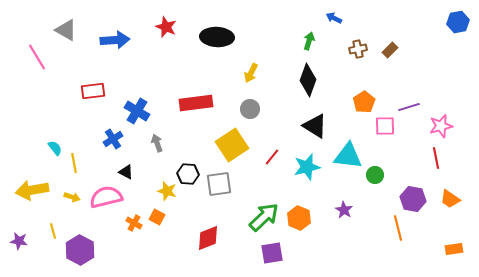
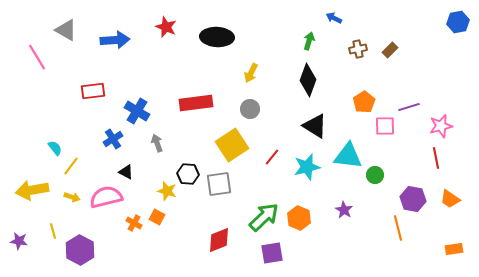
yellow line at (74, 163): moved 3 px left, 3 px down; rotated 48 degrees clockwise
red diamond at (208, 238): moved 11 px right, 2 px down
